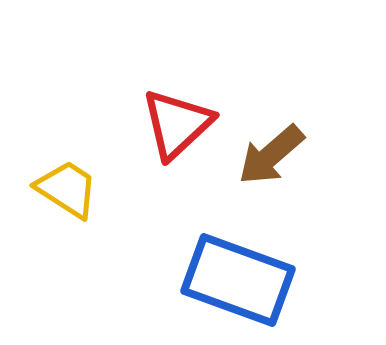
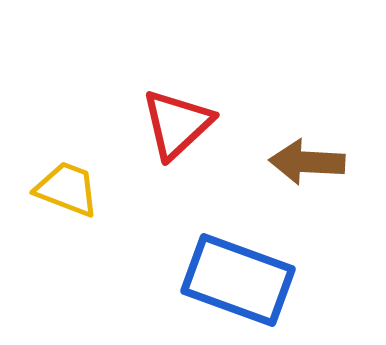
brown arrow: moved 36 px right, 7 px down; rotated 44 degrees clockwise
yellow trapezoid: rotated 12 degrees counterclockwise
